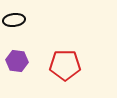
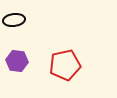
red pentagon: rotated 12 degrees counterclockwise
